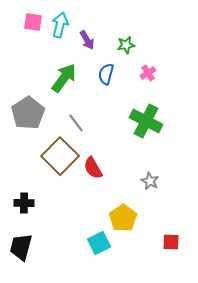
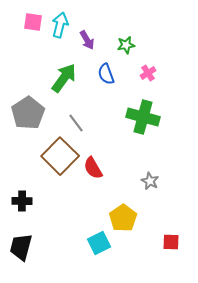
blue semicircle: rotated 35 degrees counterclockwise
green cross: moved 3 px left, 4 px up; rotated 12 degrees counterclockwise
black cross: moved 2 px left, 2 px up
